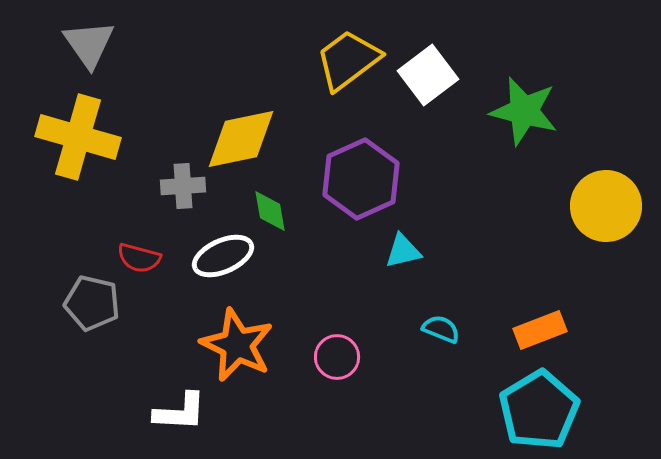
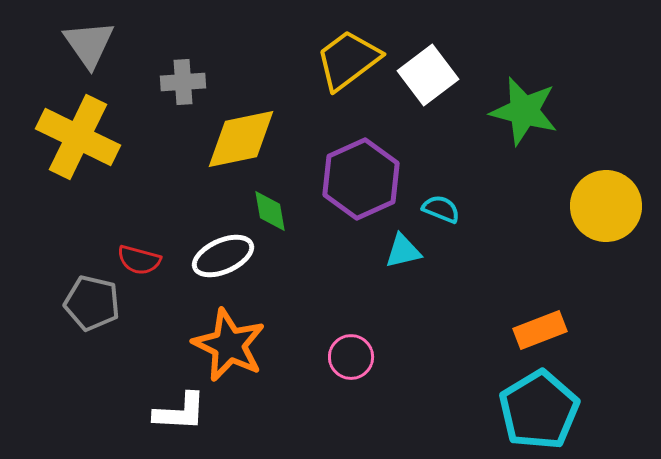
yellow cross: rotated 10 degrees clockwise
gray cross: moved 104 px up
red semicircle: moved 2 px down
cyan semicircle: moved 120 px up
orange star: moved 8 px left
pink circle: moved 14 px right
